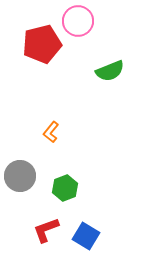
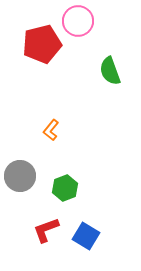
green semicircle: rotated 92 degrees clockwise
orange L-shape: moved 2 px up
